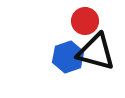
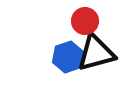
black triangle: moved 1 px down; rotated 30 degrees counterclockwise
